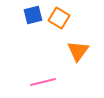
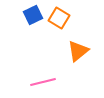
blue square: rotated 12 degrees counterclockwise
orange triangle: rotated 15 degrees clockwise
